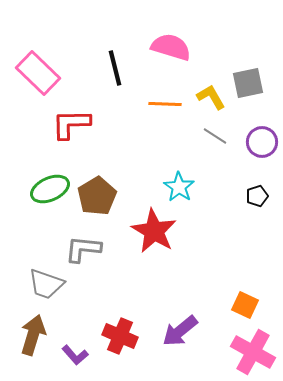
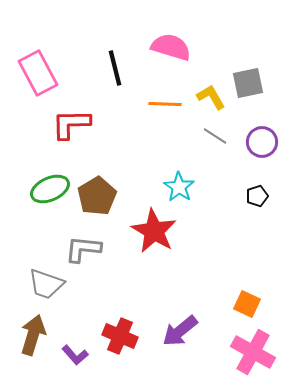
pink rectangle: rotated 18 degrees clockwise
orange square: moved 2 px right, 1 px up
